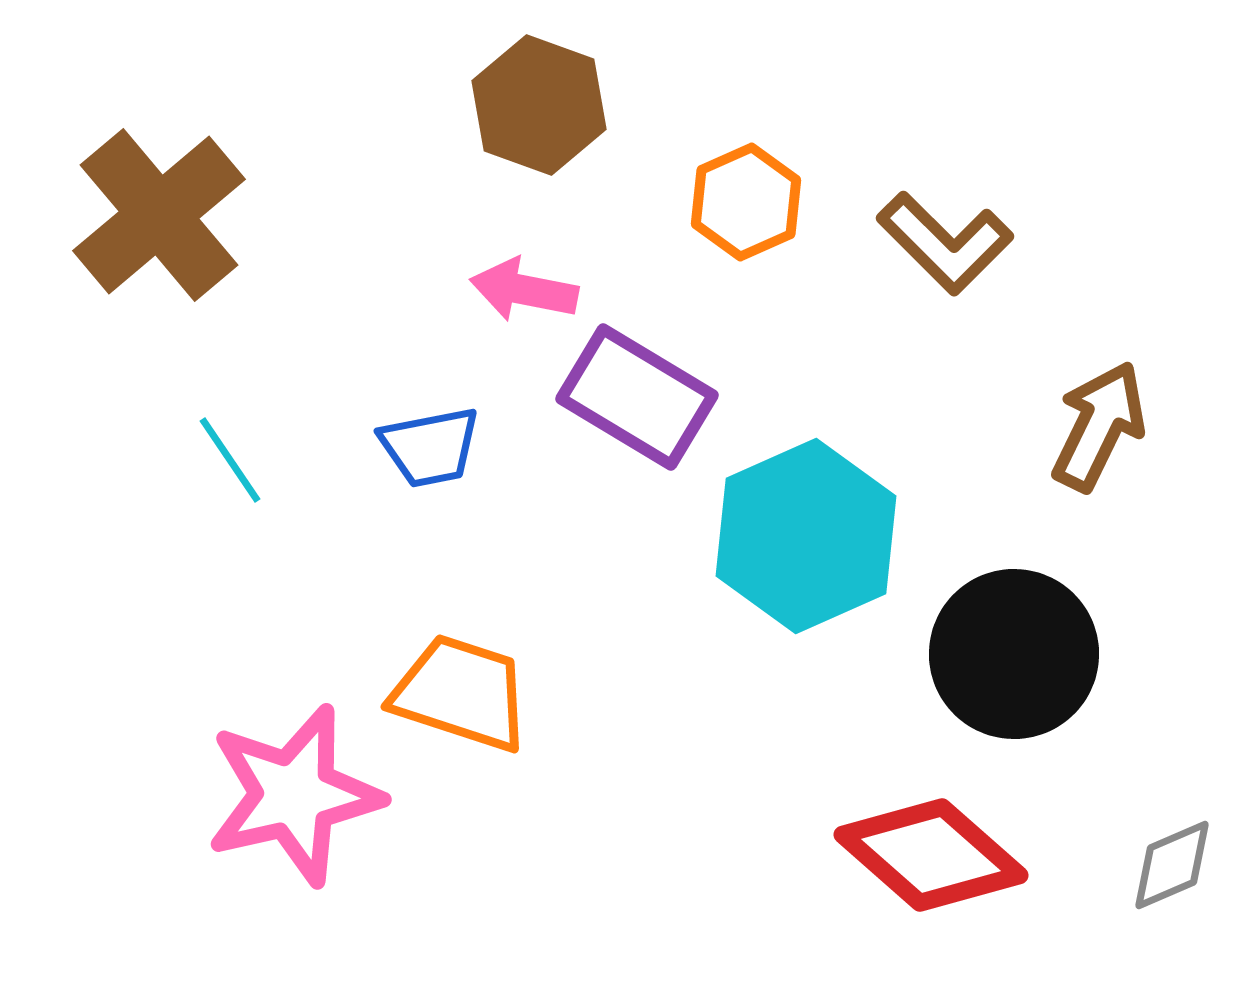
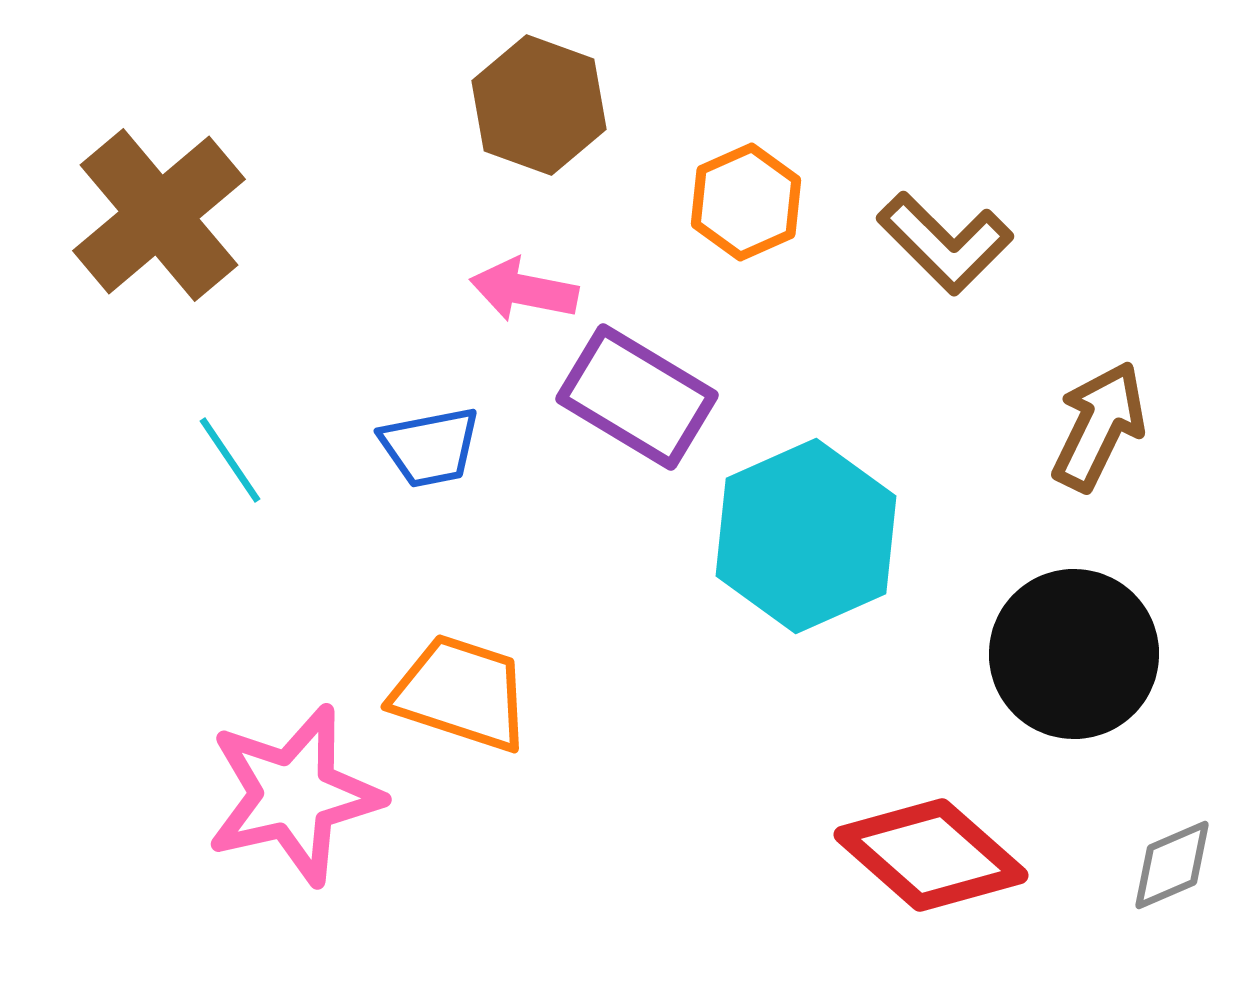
black circle: moved 60 px right
